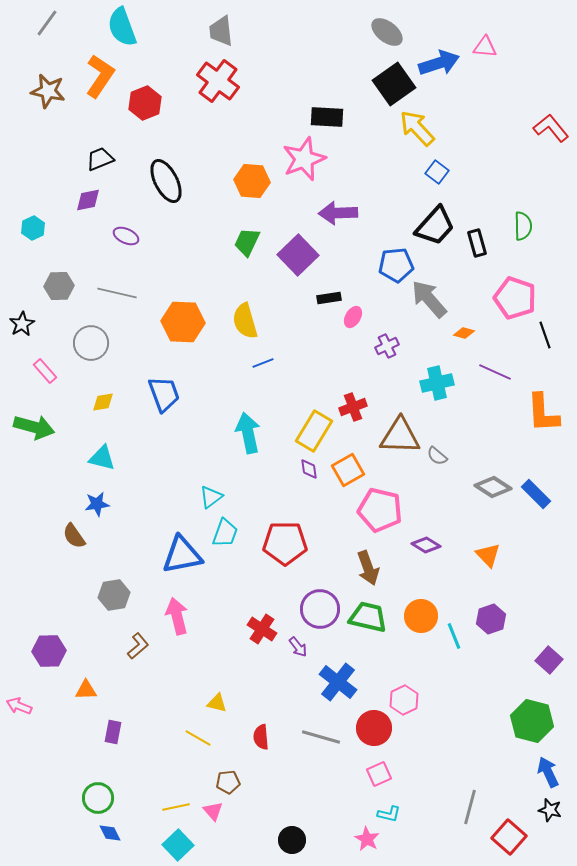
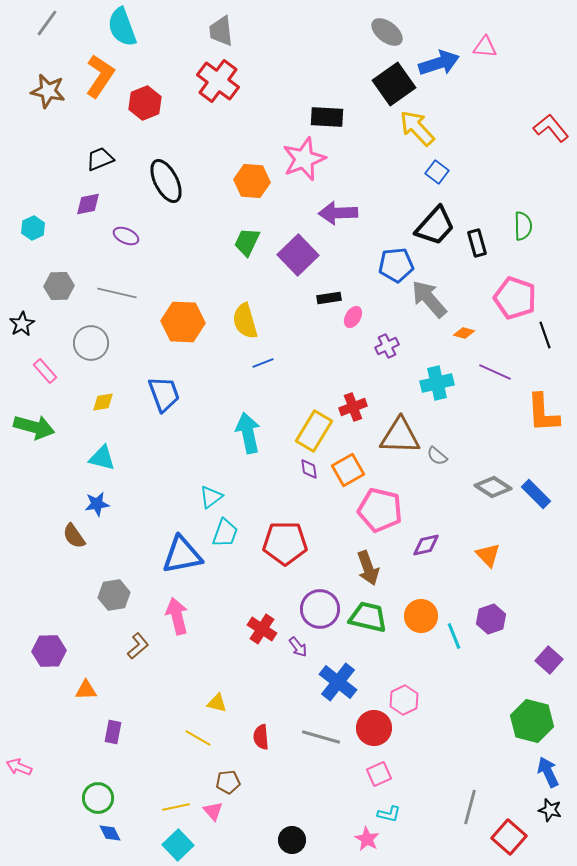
purple diamond at (88, 200): moved 4 px down
purple diamond at (426, 545): rotated 44 degrees counterclockwise
pink arrow at (19, 706): moved 61 px down
